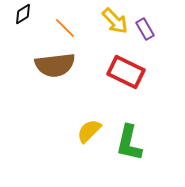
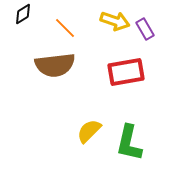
yellow arrow: rotated 28 degrees counterclockwise
red rectangle: rotated 36 degrees counterclockwise
